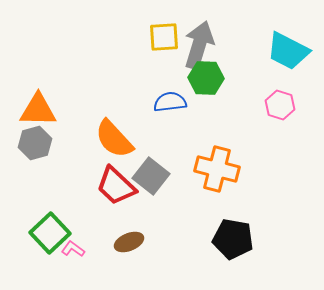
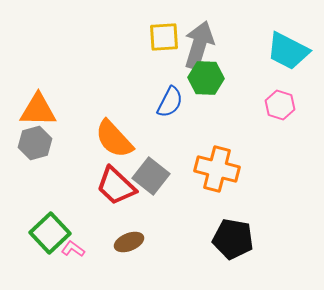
blue semicircle: rotated 124 degrees clockwise
